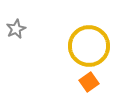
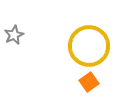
gray star: moved 2 px left, 6 px down
